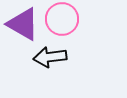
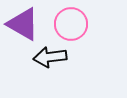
pink circle: moved 9 px right, 5 px down
